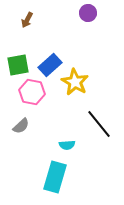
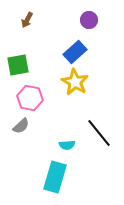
purple circle: moved 1 px right, 7 px down
blue rectangle: moved 25 px right, 13 px up
pink hexagon: moved 2 px left, 6 px down
black line: moved 9 px down
